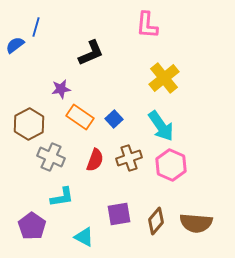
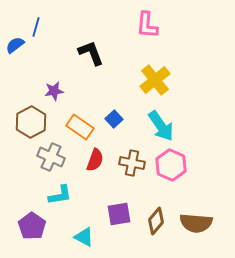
black L-shape: rotated 88 degrees counterclockwise
yellow cross: moved 9 px left, 2 px down
purple star: moved 7 px left, 2 px down
orange rectangle: moved 10 px down
brown hexagon: moved 2 px right, 2 px up
brown cross: moved 3 px right, 5 px down; rotated 30 degrees clockwise
cyan L-shape: moved 2 px left, 2 px up
